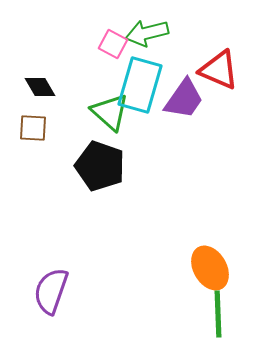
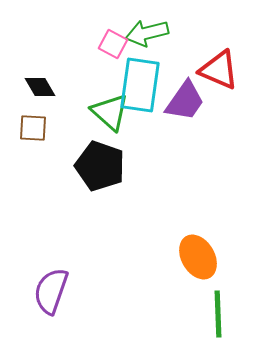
cyan rectangle: rotated 8 degrees counterclockwise
purple trapezoid: moved 1 px right, 2 px down
orange ellipse: moved 12 px left, 11 px up
